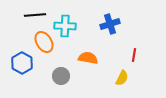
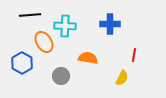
black line: moved 5 px left
blue cross: rotated 18 degrees clockwise
